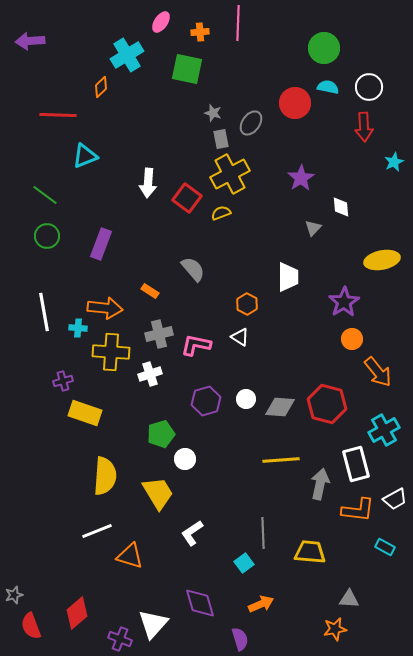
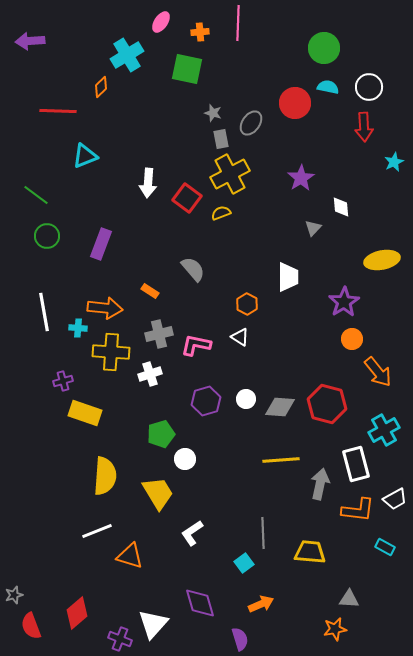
red line at (58, 115): moved 4 px up
green line at (45, 195): moved 9 px left
